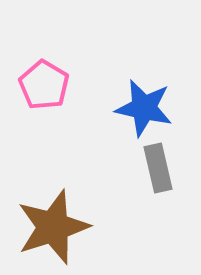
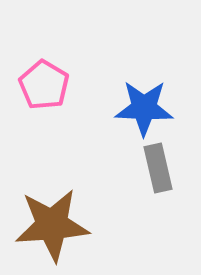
blue star: rotated 10 degrees counterclockwise
brown star: moved 1 px left, 2 px up; rotated 14 degrees clockwise
